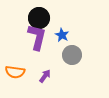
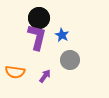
gray circle: moved 2 px left, 5 px down
